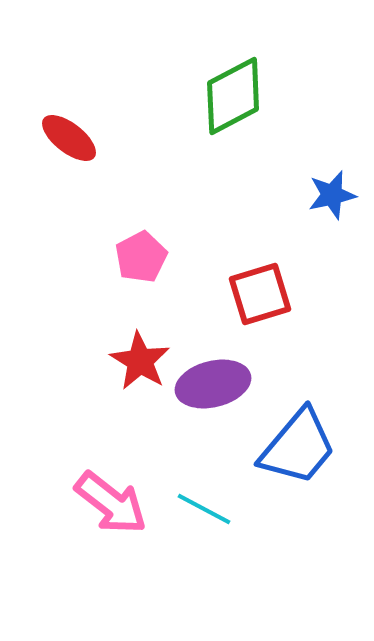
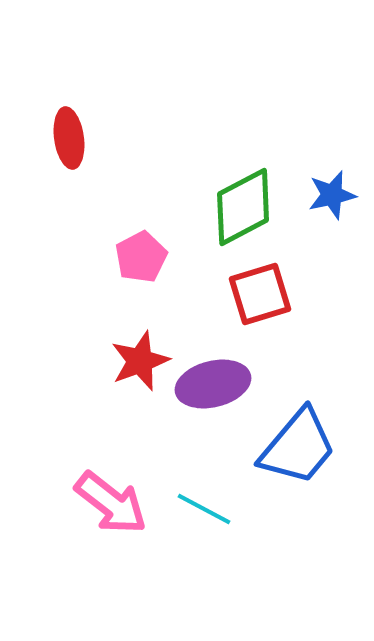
green diamond: moved 10 px right, 111 px down
red ellipse: rotated 44 degrees clockwise
red star: rotated 20 degrees clockwise
